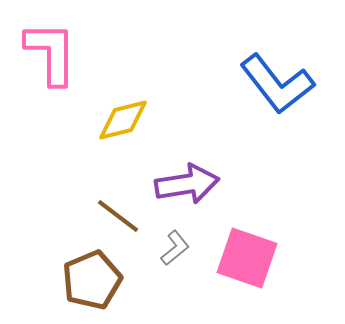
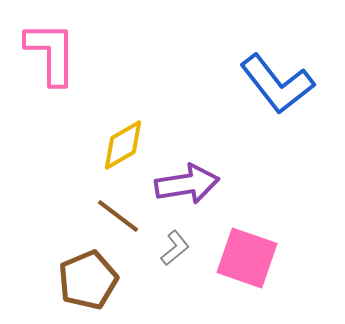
yellow diamond: moved 25 px down; rotated 16 degrees counterclockwise
brown pentagon: moved 4 px left
